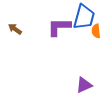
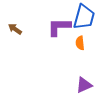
orange semicircle: moved 16 px left, 12 px down
